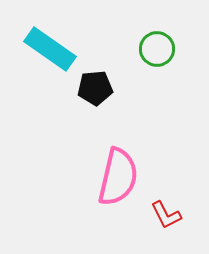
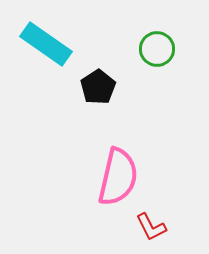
cyan rectangle: moved 4 px left, 5 px up
black pentagon: moved 3 px right, 1 px up; rotated 28 degrees counterclockwise
red L-shape: moved 15 px left, 12 px down
